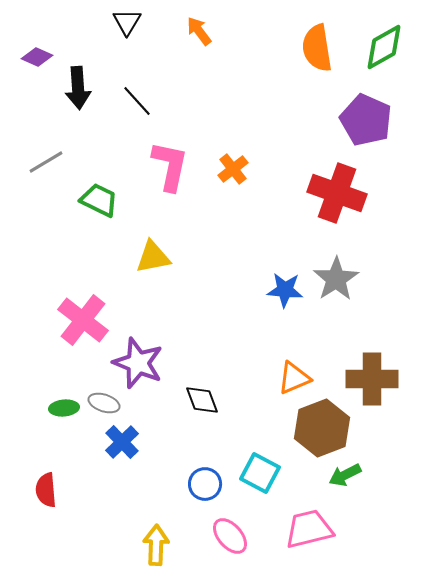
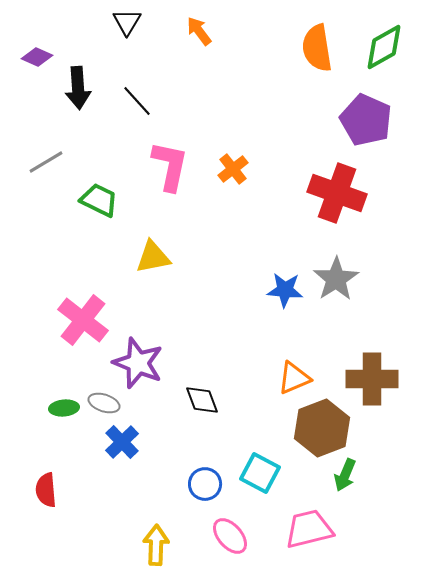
green arrow: rotated 40 degrees counterclockwise
